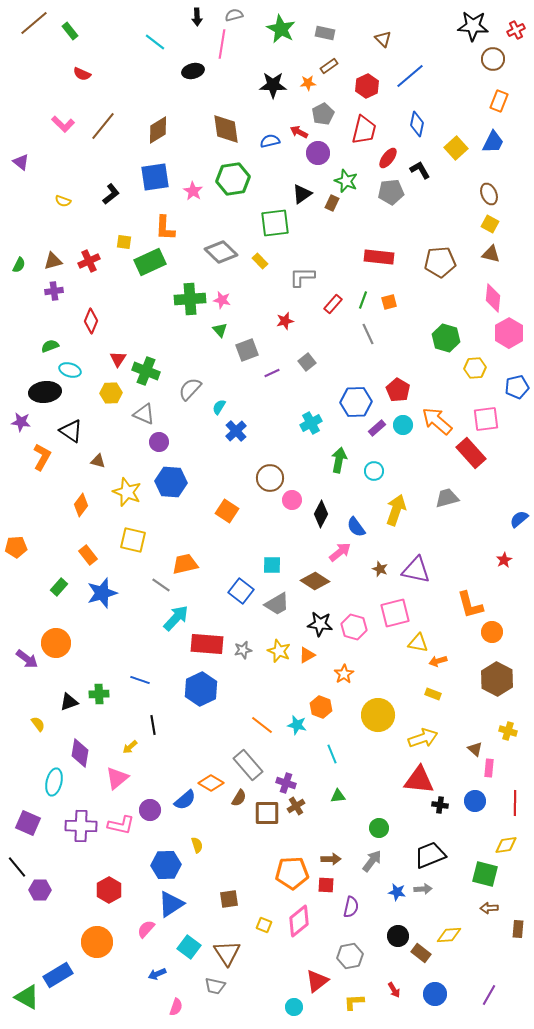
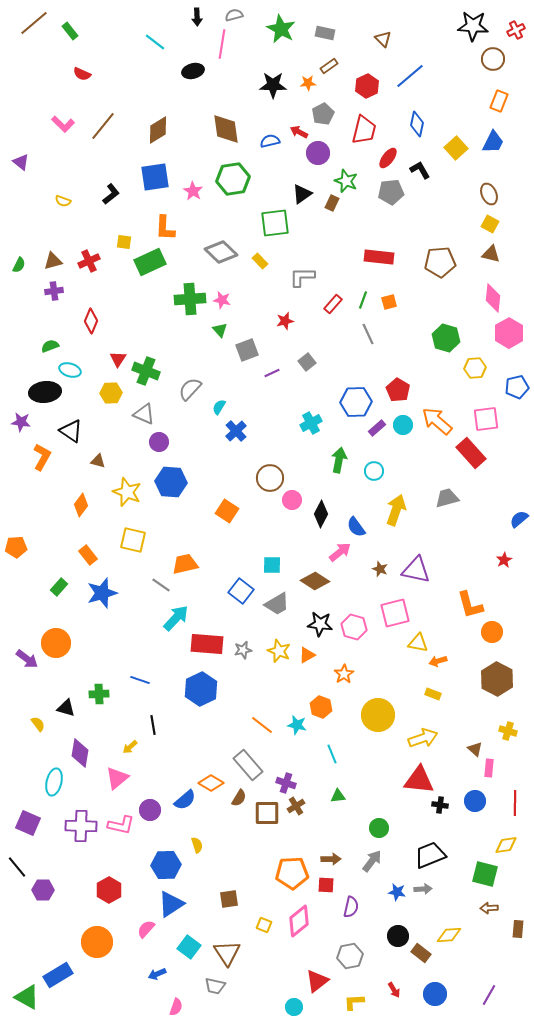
black triangle at (69, 702): moved 3 px left, 6 px down; rotated 36 degrees clockwise
purple hexagon at (40, 890): moved 3 px right
